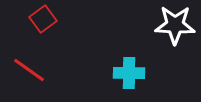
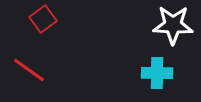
white star: moved 2 px left
cyan cross: moved 28 px right
